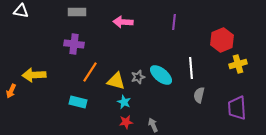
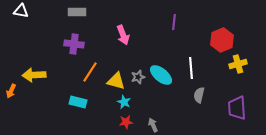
pink arrow: moved 13 px down; rotated 114 degrees counterclockwise
